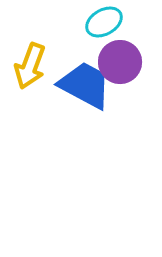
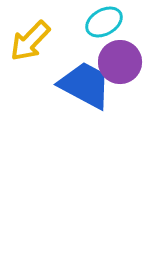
yellow arrow: moved 25 px up; rotated 24 degrees clockwise
